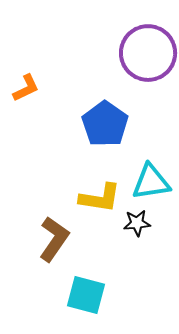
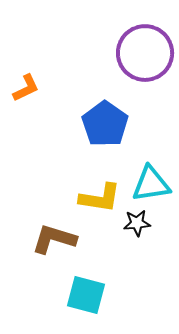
purple circle: moved 3 px left
cyan triangle: moved 2 px down
brown L-shape: rotated 108 degrees counterclockwise
